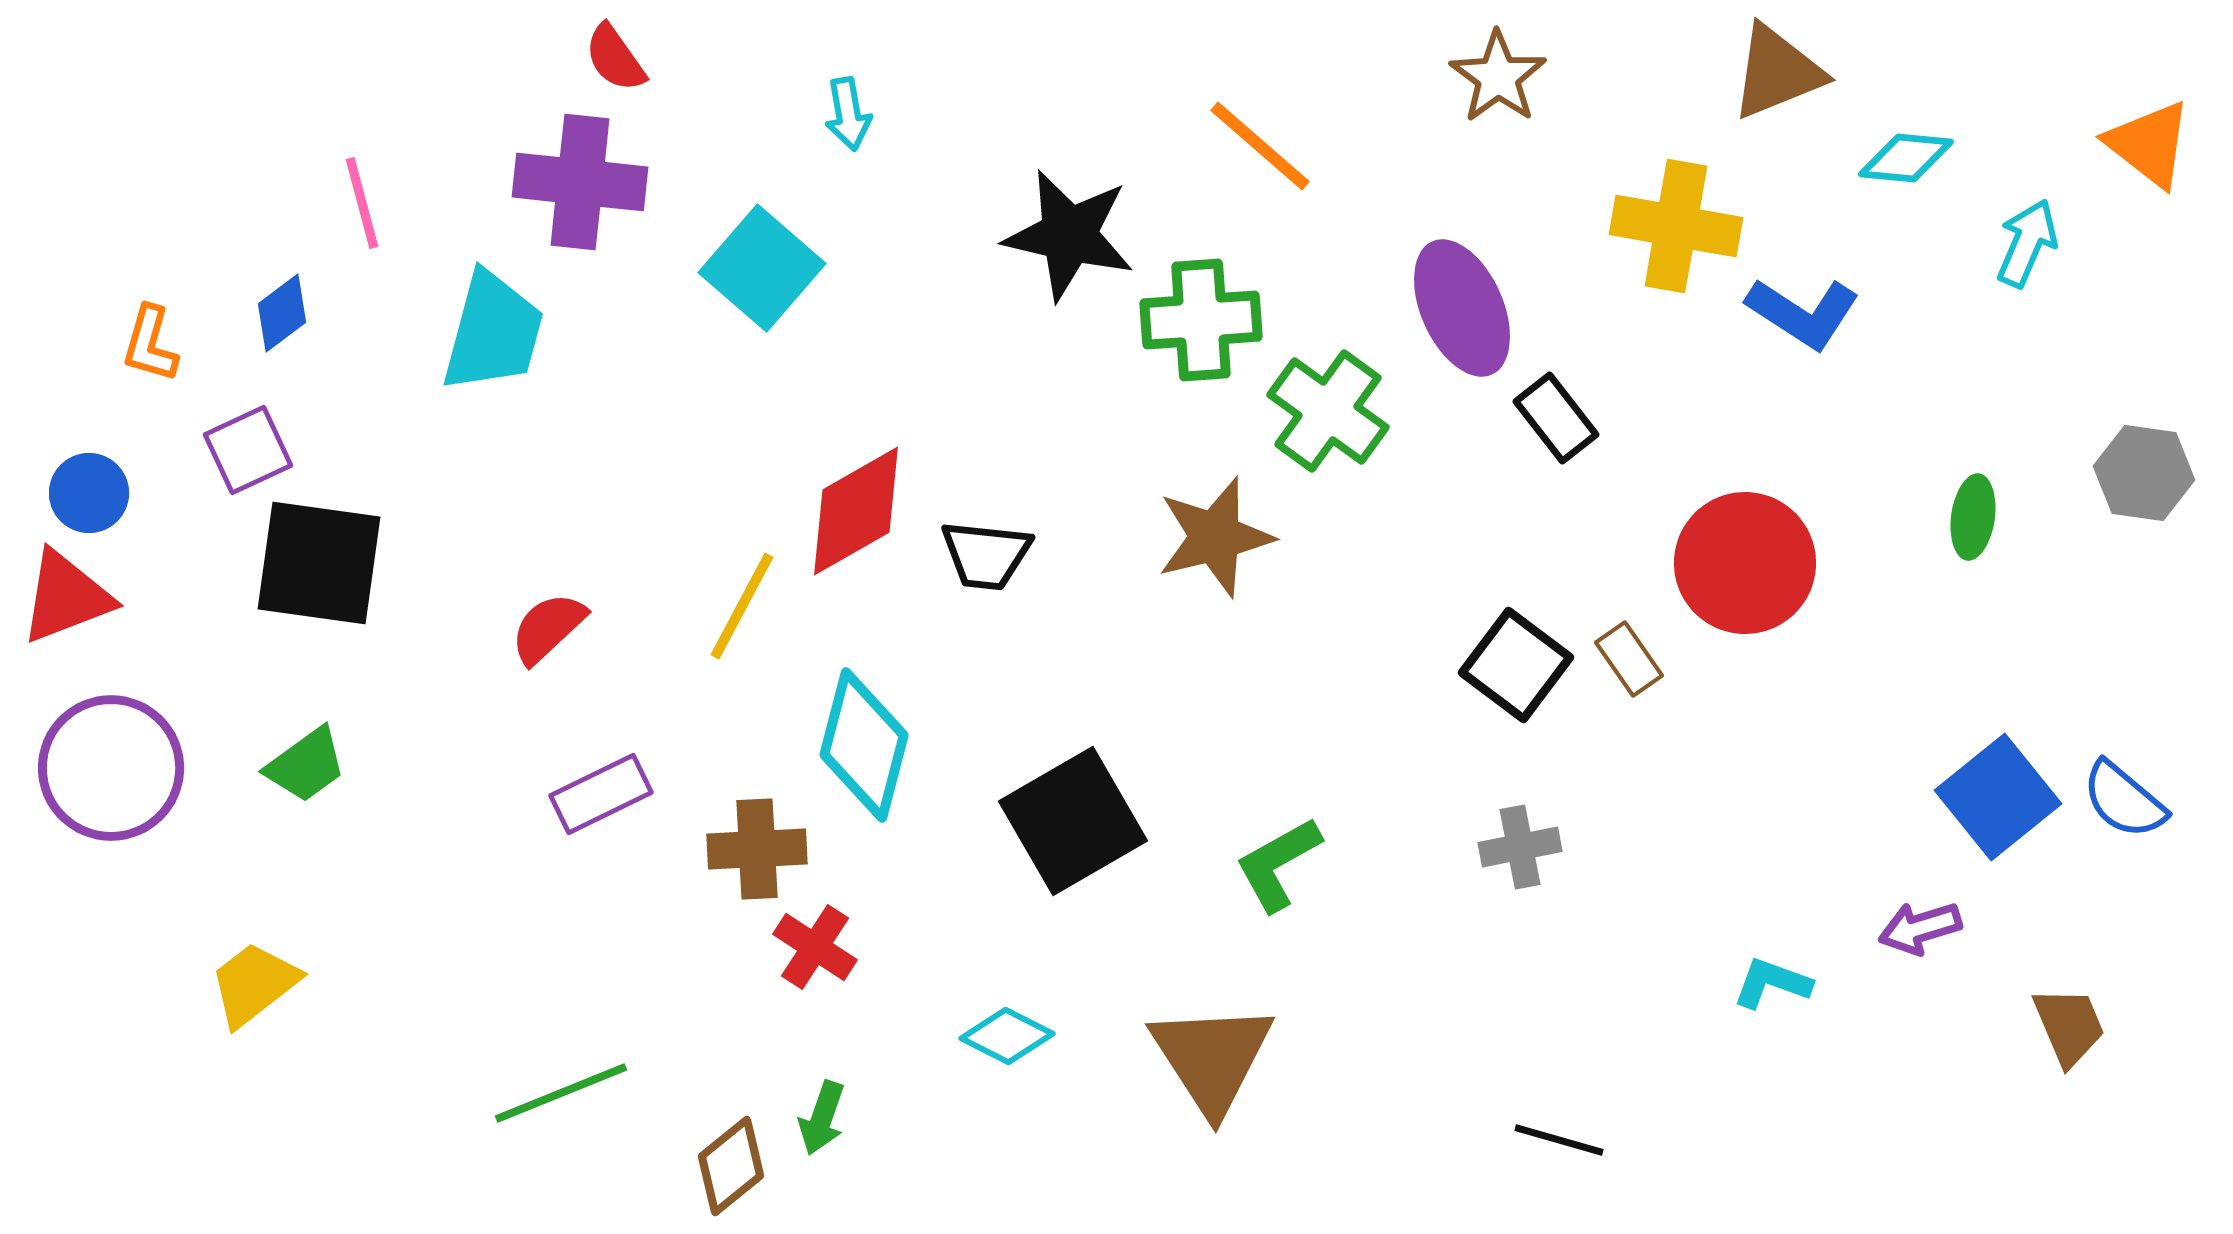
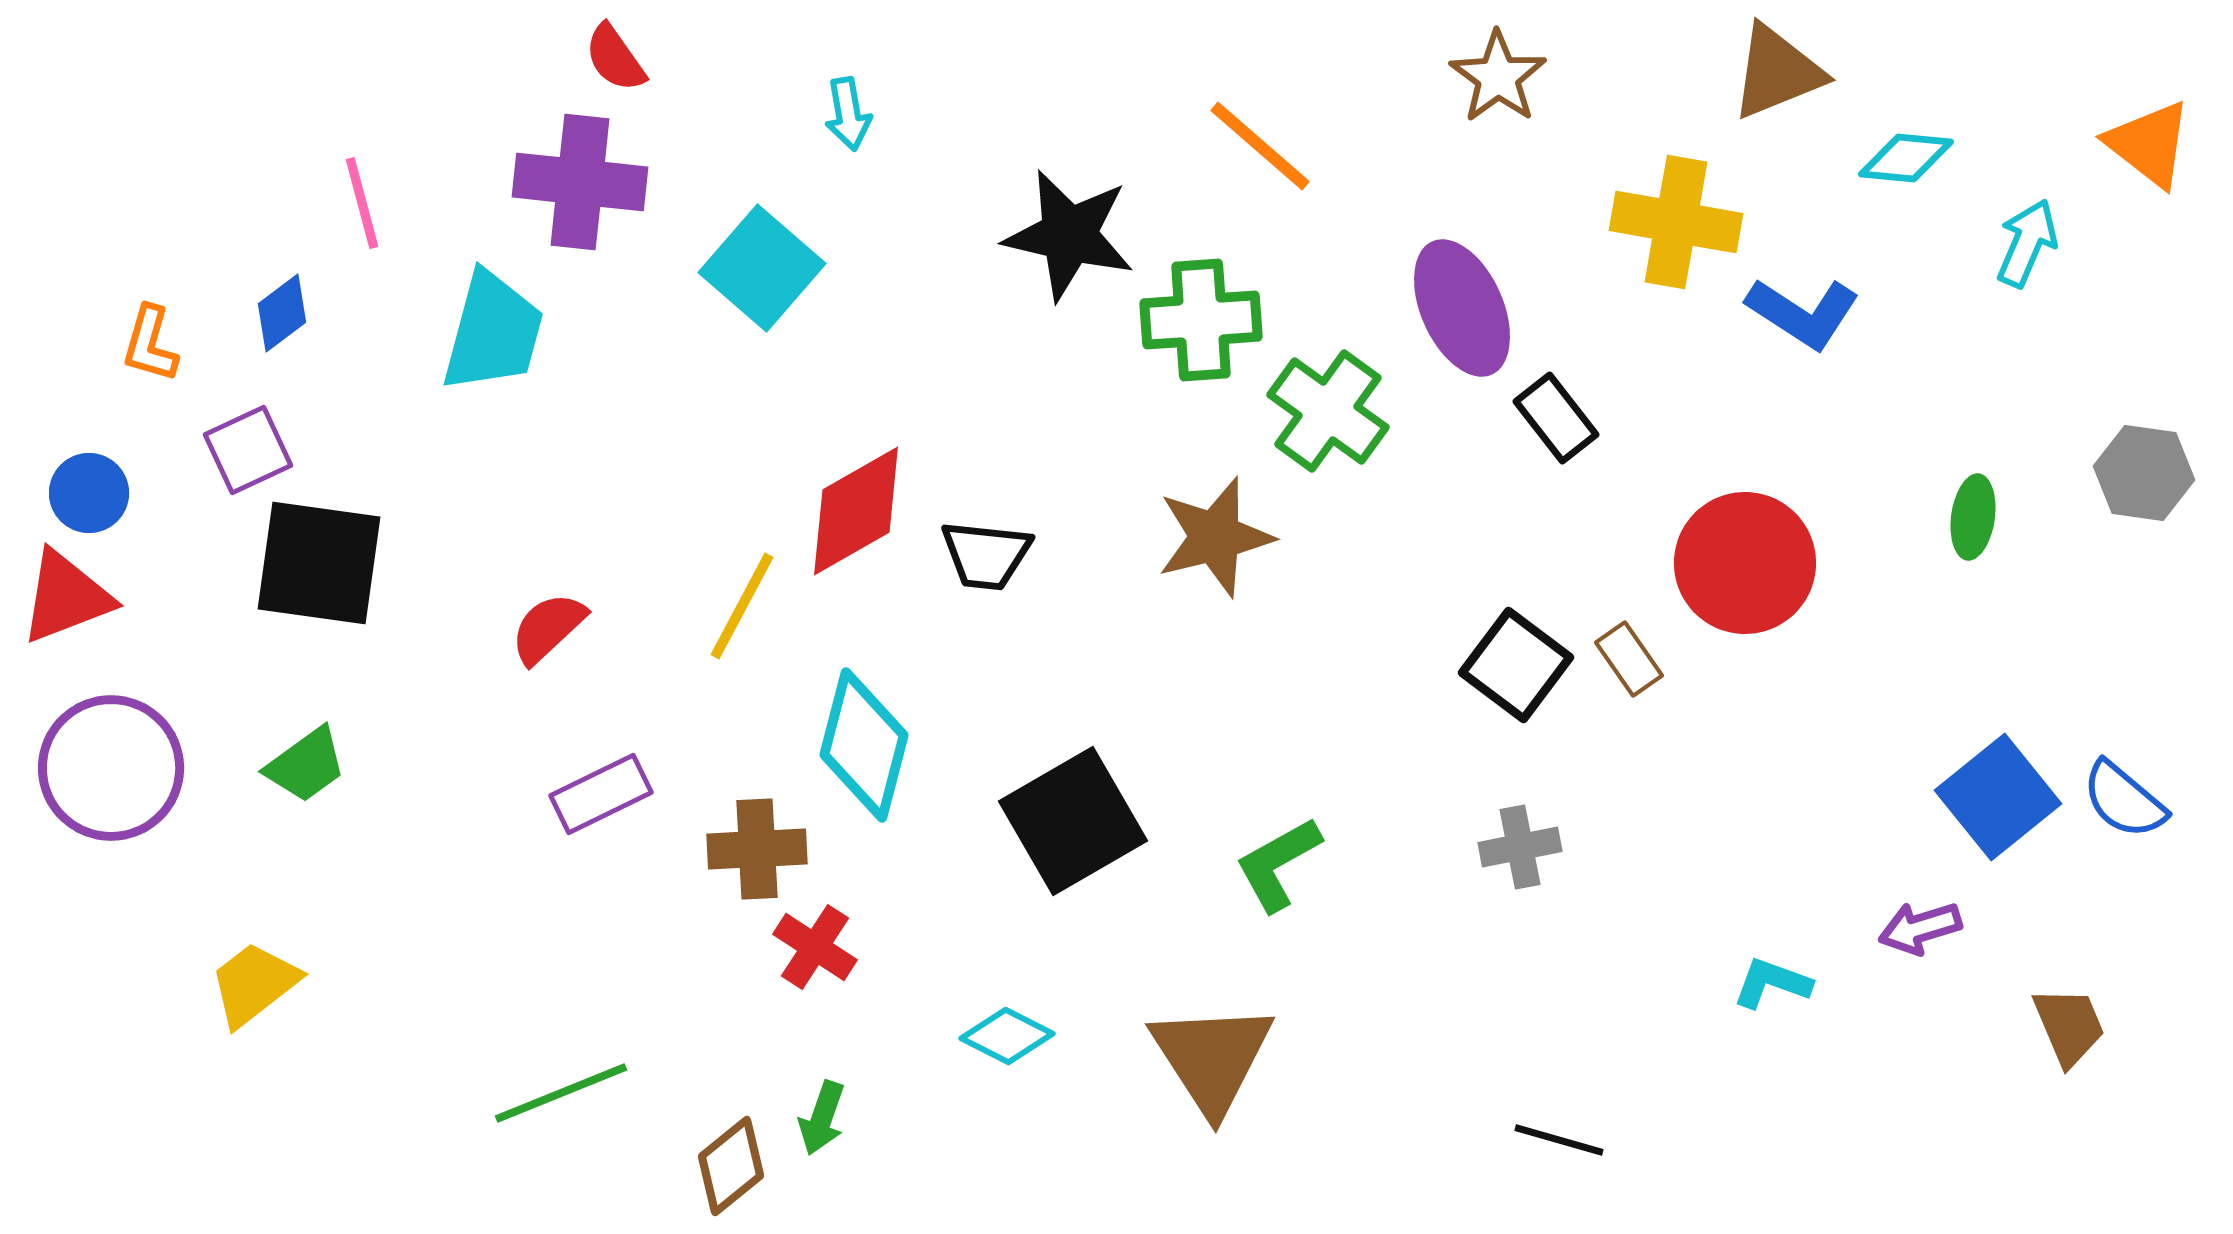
yellow cross at (1676, 226): moved 4 px up
